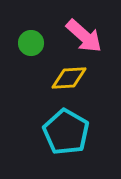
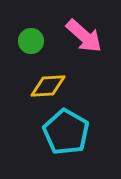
green circle: moved 2 px up
yellow diamond: moved 21 px left, 8 px down
